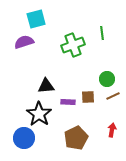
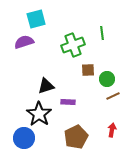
black triangle: rotated 12 degrees counterclockwise
brown square: moved 27 px up
brown pentagon: moved 1 px up
